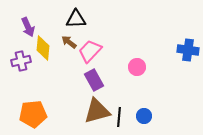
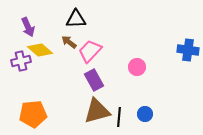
yellow diamond: moved 3 px left, 2 px down; rotated 55 degrees counterclockwise
blue circle: moved 1 px right, 2 px up
